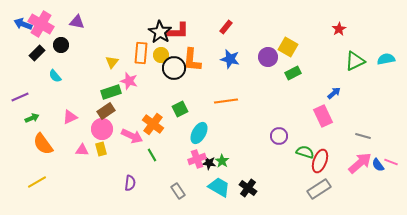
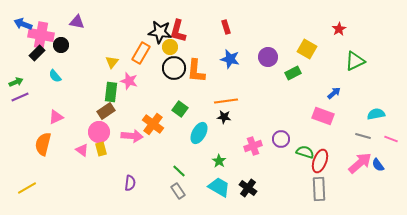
pink cross at (41, 24): moved 11 px down; rotated 20 degrees counterclockwise
red rectangle at (226, 27): rotated 56 degrees counterclockwise
red L-shape at (178, 31): rotated 105 degrees clockwise
black star at (160, 32): rotated 25 degrees counterclockwise
yellow square at (288, 47): moved 19 px right, 2 px down
orange rectangle at (141, 53): rotated 25 degrees clockwise
yellow circle at (161, 55): moved 9 px right, 8 px up
cyan semicircle at (386, 59): moved 10 px left, 55 px down
orange L-shape at (192, 60): moved 4 px right, 11 px down
green rectangle at (111, 92): rotated 66 degrees counterclockwise
green square at (180, 109): rotated 28 degrees counterclockwise
pink rectangle at (323, 116): rotated 45 degrees counterclockwise
pink triangle at (70, 117): moved 14 px left
green arrow at (32, 118): moved 16 px left, 36 px up
pink circle at (102, 129): moved 3 px left, 3 px down
pink arrow at (132, 136): rotated 20 degrees counterclockwise
purple circle at (279, 136): moved 2 px right, 3 px down
orange semicircle at (43, 144): rotated 50 degrees clockwise
pink triangle at (82, 150): rotated 32 degrees clockwise
green line at (152, 155): moved 27 px right, 16 px down; rotated 16 degrees counterclockwise
pink cross at (197, 159): moved 56 px right, 13 px up
green star at (222, 161): moved 3 px left
pink line at (391, 162): moved 23 px up
black star at (209, 163): moved 15 px right, 46 px up
yellow line at (37, 182): moved 10 px left, 6 px down
gray rectangle at (319, 189): rotated 60 degrees counterclockwise
